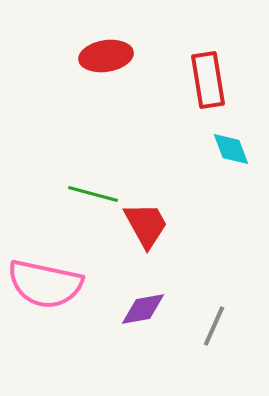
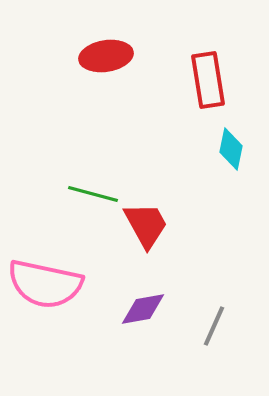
cyan diamond: rotated 33 degrees clockwise
